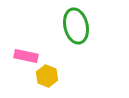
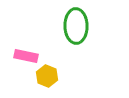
green ellipse: rotated 12 degrees clockwise
